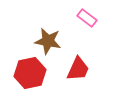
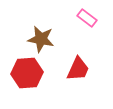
brown star: moved 7 px left, 2 px up
red hexagon: moved 3 px left; rotated 8 degrees clockwise
